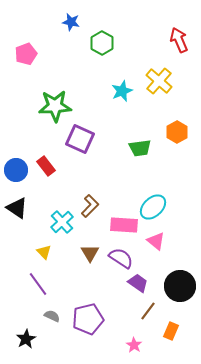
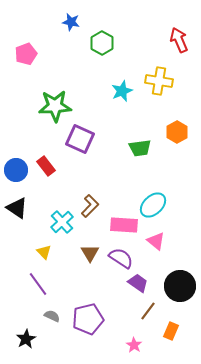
yellow cross: rotated 32 degrees counterclockwise
cyan ellipse: moved 2 px up
